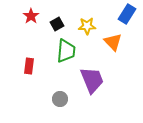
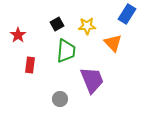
red star: moved 13 px left, 19 px down
orange triangle: moved 1 px down
red rectangle: moved 1 px right, 1 px up
